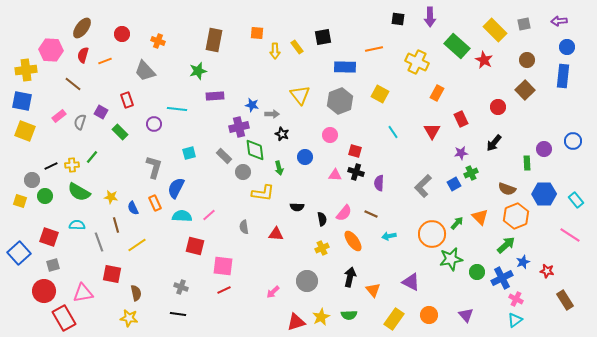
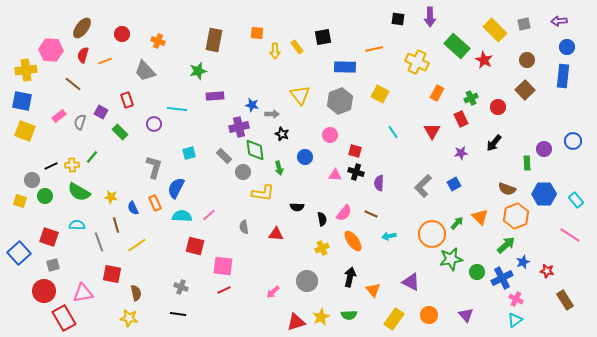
green cross at (471, 173): moved 75 px up
